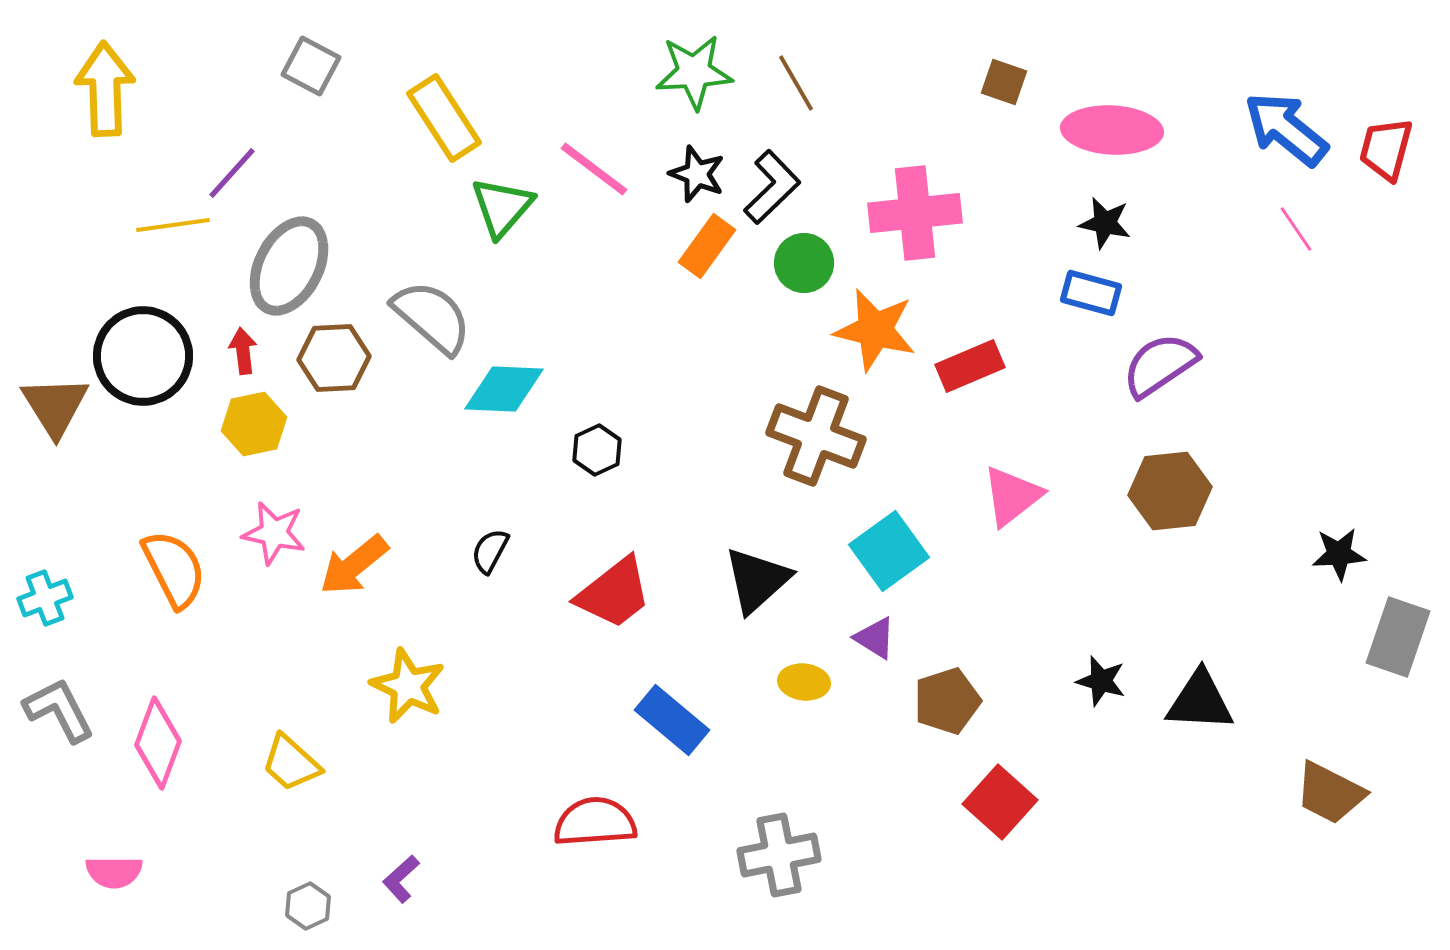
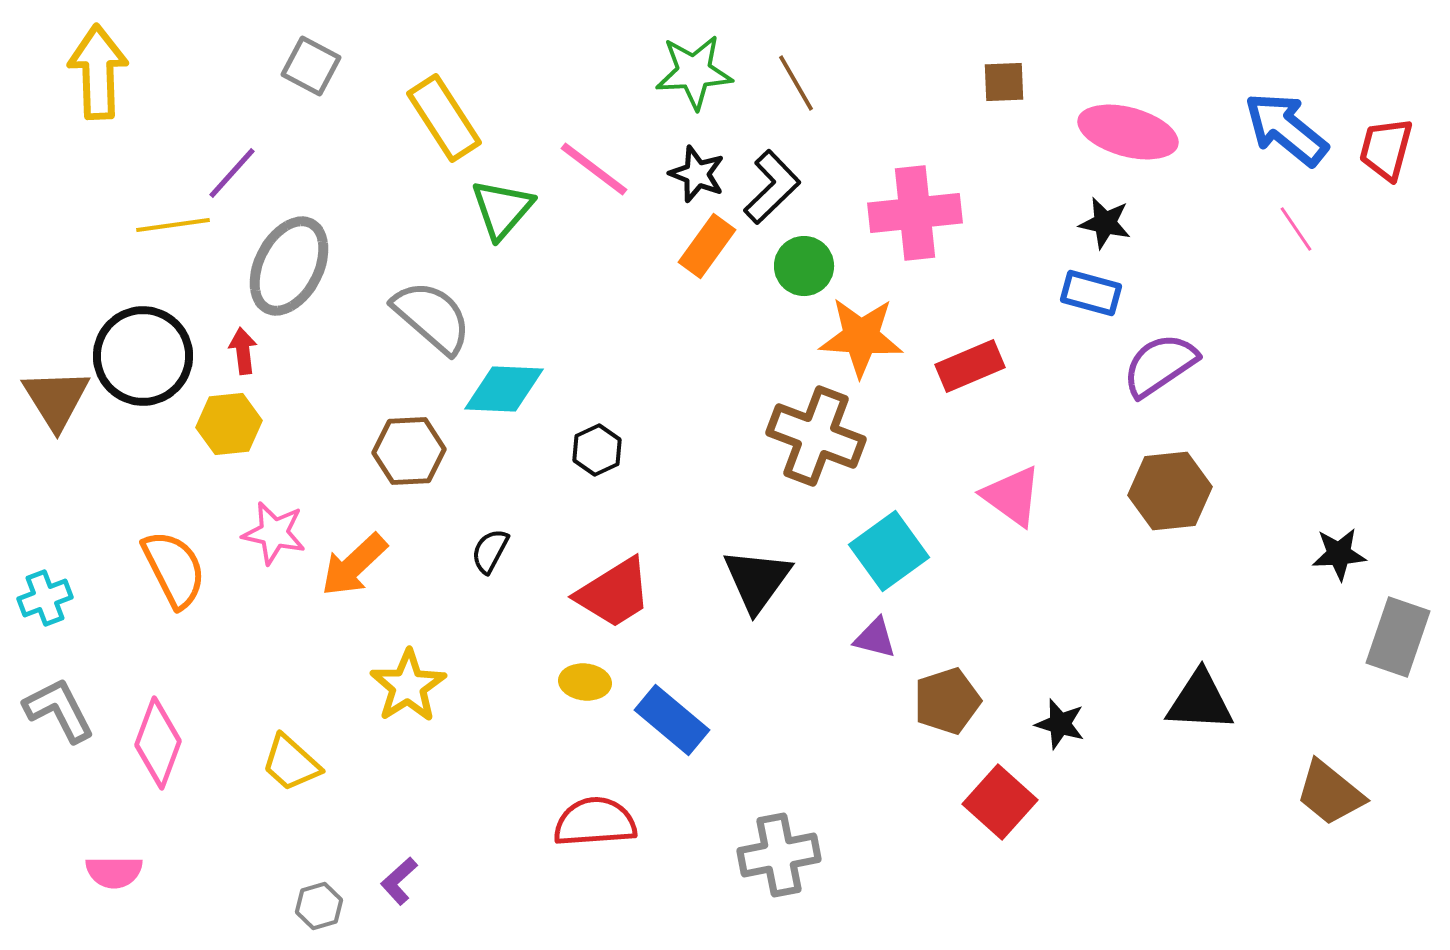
brown square at (1004, 82): rotated 21 degrees counterclockwise
yellow arrow at (105, 89): moved 7 px left, 17 px up
pink ellipse at (1112, 130): moved 16 px right, 2 px down; rotated 12 degrees clockwise
green triangle at (502, 207): moved 2 px down
green circle at (804, 263): moved 3 px down
orange star at (875, 330): moved 14 px left, 7 px down; rotated 10 degrees counterclockwise
brown hexagon at (334, 358): moved 75 px right, 93 px down
brown triangle at (55, 406): moved 1 px right, 7 px up
yellow hexagon at (254, 424): moved 25 px left; rotated 6 degrees clockwise
pink triangle at (1012, 496): rotated 46 degrees counterclockwise
orange arrow at (354, 565): rotated 4 degrees counterclockwise
black triangle at (757, 580): rotated 12 degrees counterclockwise
red trapezoid at (614, 593): rotated 6 degrees clockwise
purple triangle at (875, 638): rotated 18 degrees counterclockwise
black star at (1101, 681): moved 41 px left, 43 px down
yellow ellipse at (804, 682): moved 219 px left
yellow star at (408, 686): rotated 14 degrees clockwise
brown trapezoid at (1330, 793): rotated 12 degrees clockwise
purple L-shape at (401, 879): moved 2 px left, 2 px down
gray hexagon at (308, 906): moved 11 px right; rotated 9 degrees clockwise
